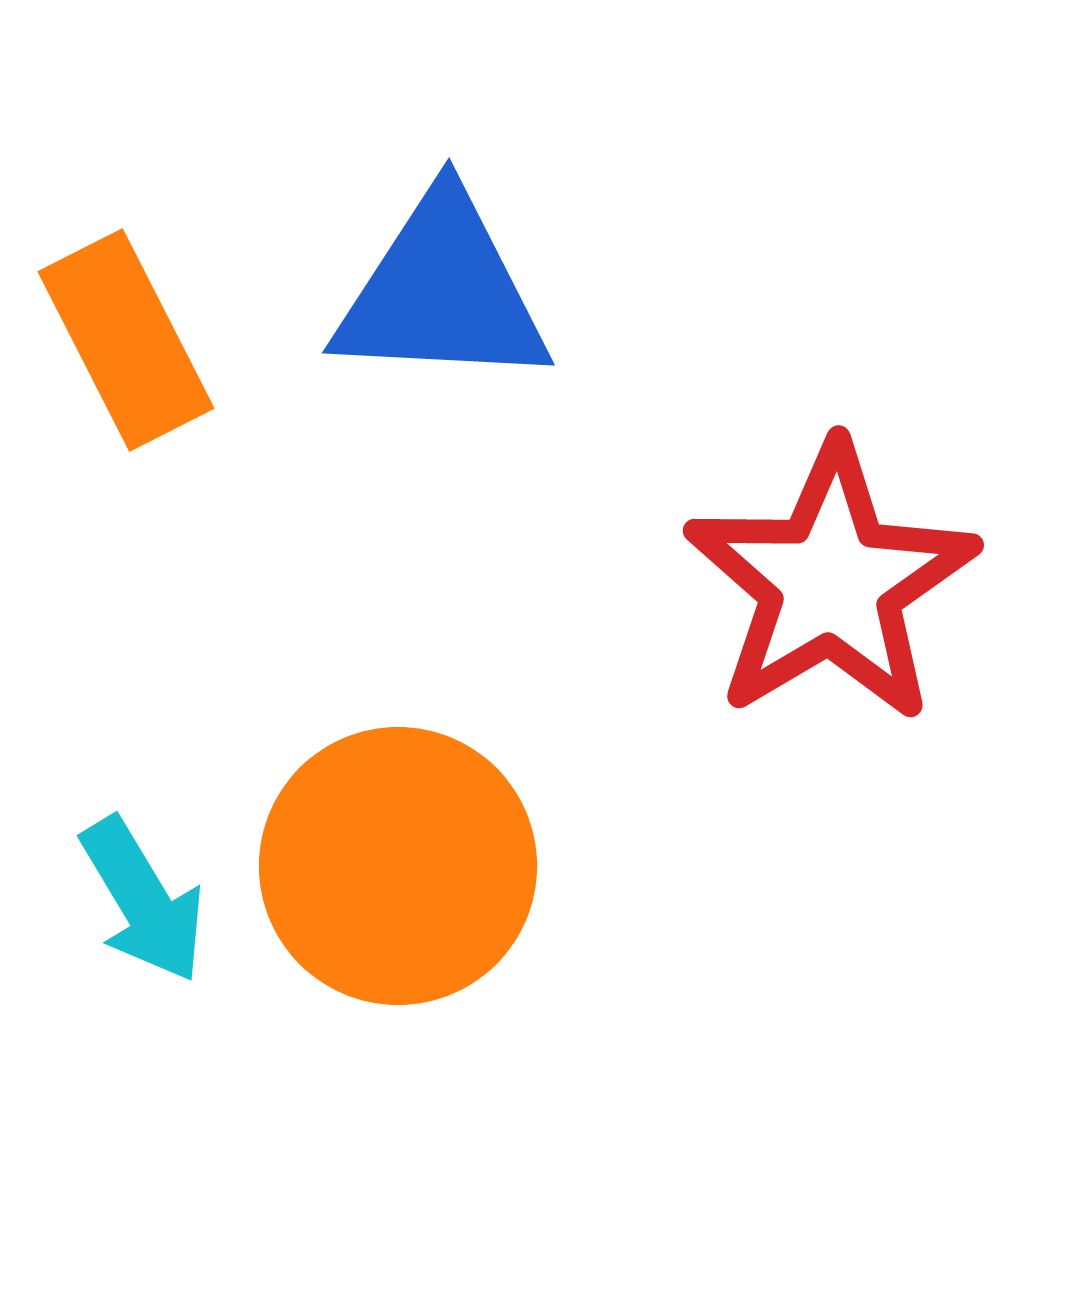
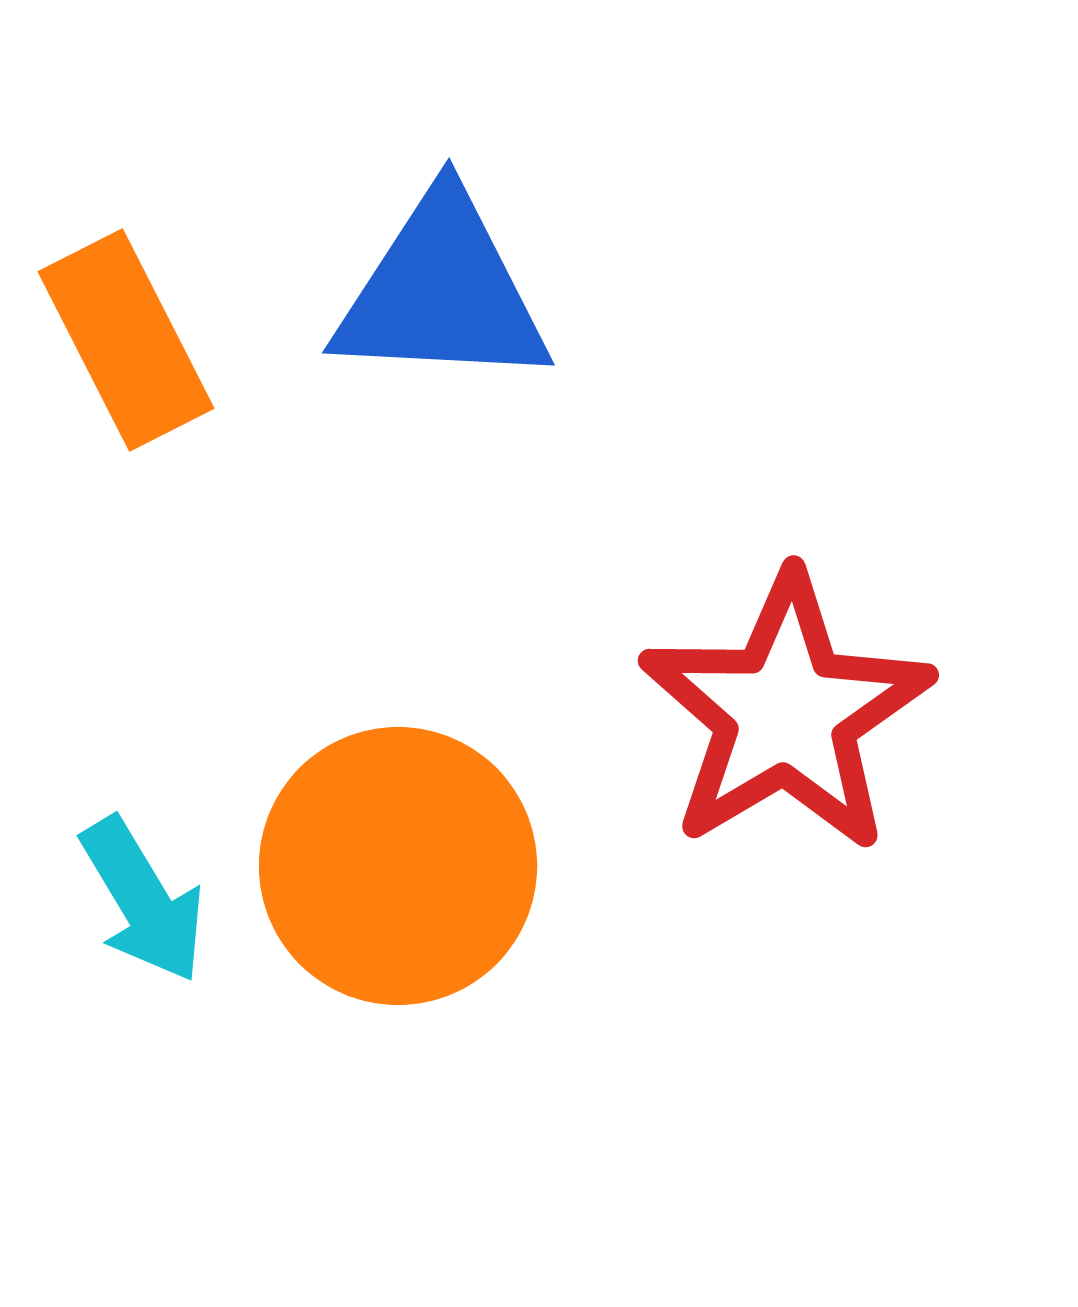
red star: moved 45 px left, 130 px down
